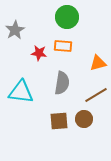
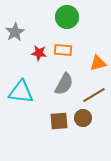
gray star: moved 2 px down
orange rectangle: moved 4 px down
gray semicircle: moved 2 px right, 1 px down; rotated 20 degrees clockwise
brown line: moved 2 px left
brown circle: moved 1 px left, 1 px up
